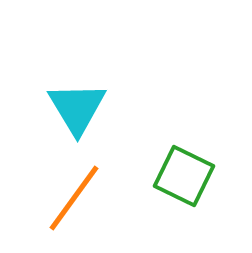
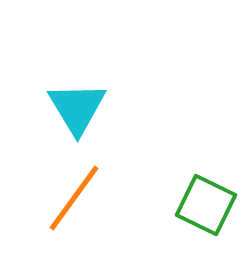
green square: moved 22 px right, 29 px down
